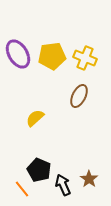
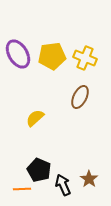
brown ellipse: moved 1 px right, 1 px down
orange line: rotated 54 degrees counterclockwise
